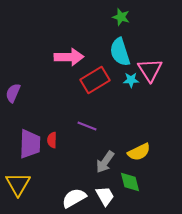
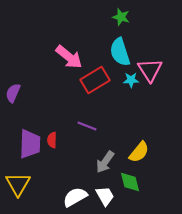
pink arrow: rotated 40 degrees clockwise
yellow semicircle: rotated 25 degrees counterclockwise
white semicircle: moved 1 px right, 1 px up
